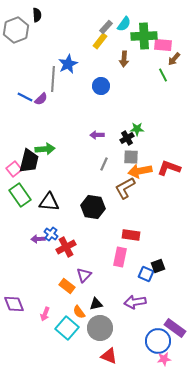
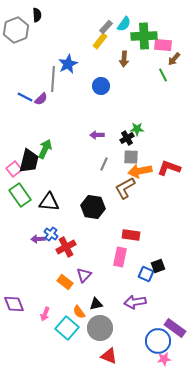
green arrow at (45, 149): rotated 60 degrees counterclockwise
orange rectangle at (67, 286): moved 2 px left, 4 px up
